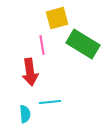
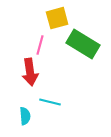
pink line: moved 2 px left; rotated 24 degrees clockwise
cyan line: rotated 20 degrees clockwise
cyan semicircle: moved 2 px down
